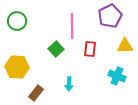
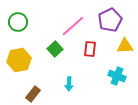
purple pentagon: moved 4 px down
green circle: moved 1 px right, 1 px down
pink line: moved 1 px right; rotated 50 degrees clockwise
green square: moved 1 px left
yellow hexagon: moved 2 px right, 7 px up; rotated 15 degrees counterclockwise
brown rectangle: moved 3 px left, 1 px down
